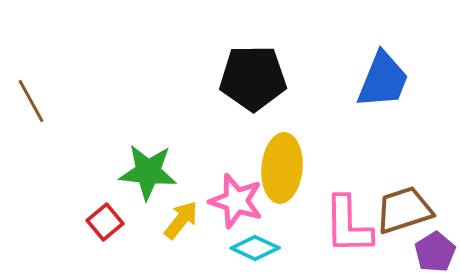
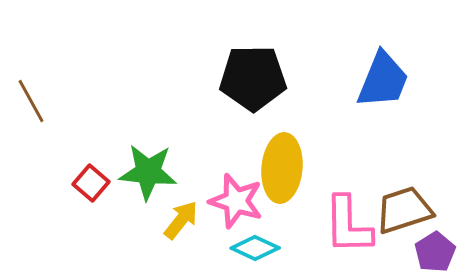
red square: moved 14 px left, 39 px up; rotated 9 degrees counterclockwise
